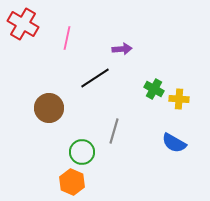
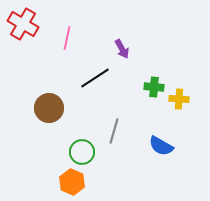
purple arrow: rotated 66 degrees clockwise
green cross: moved 2 px up; rotated 24 degrees counterclockwise
blue semicircle: moved 13 px left, 3 px down
